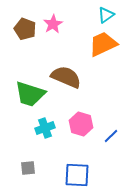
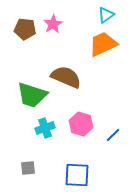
brown pentagon: rotated 15 degrees counterclockwise
green trapezoid: moved 2 px right, 1 px down
blue line: moved 2 px right, 1 px up
